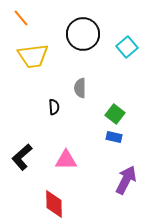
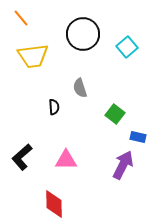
gray semicircle: rotated 18 degrees counterclockwise
blue rectangle: moved 24 px right
purple arrow: moved 3 px left, 15 px up
